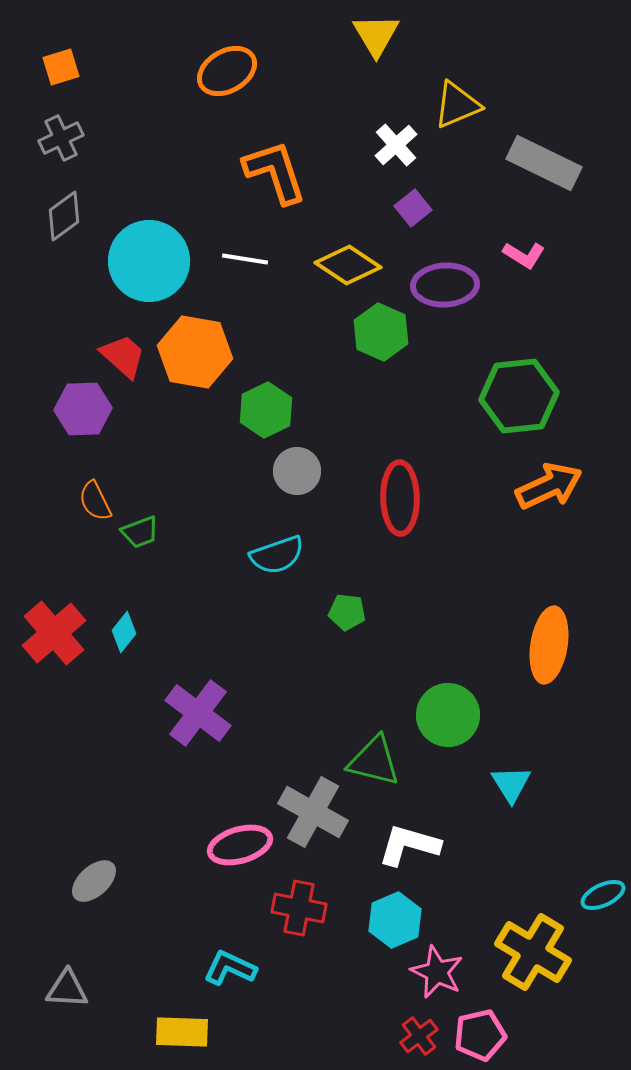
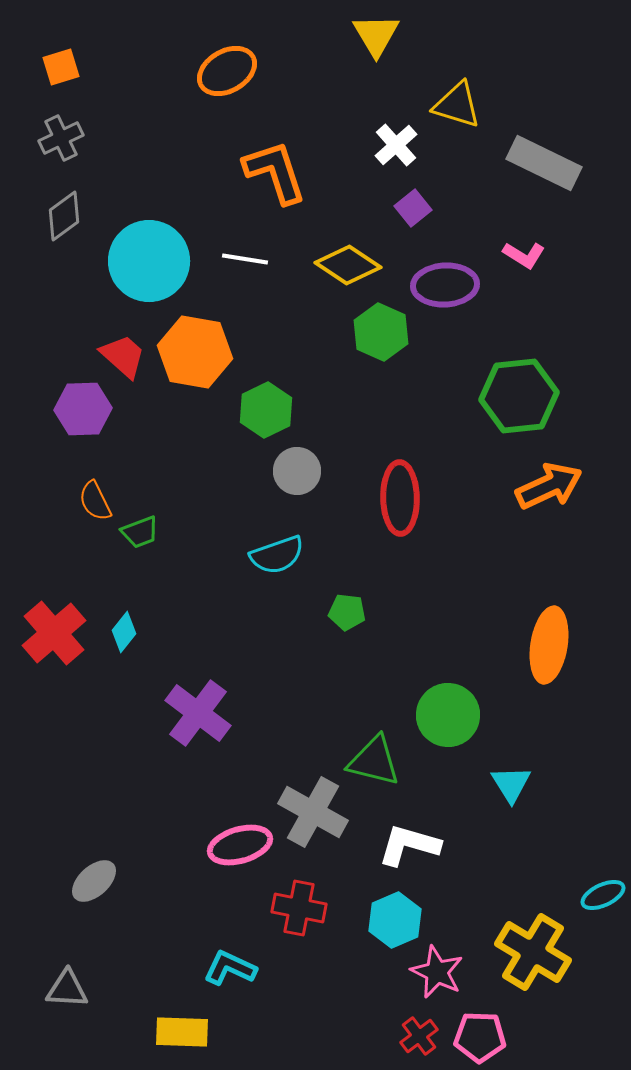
yellow triangle at (457, 105): rotated 40 degrees clockwise
pink pentagon at (480, 1035): moved 2 px down; rotated 15 degrees clockwise
